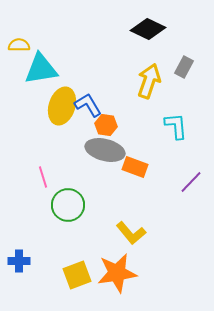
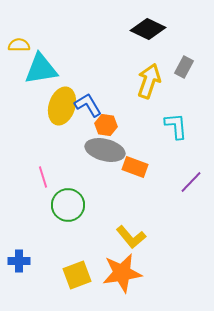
yellow L-shape: moved 4 px down
orange star: moved 5 px right
